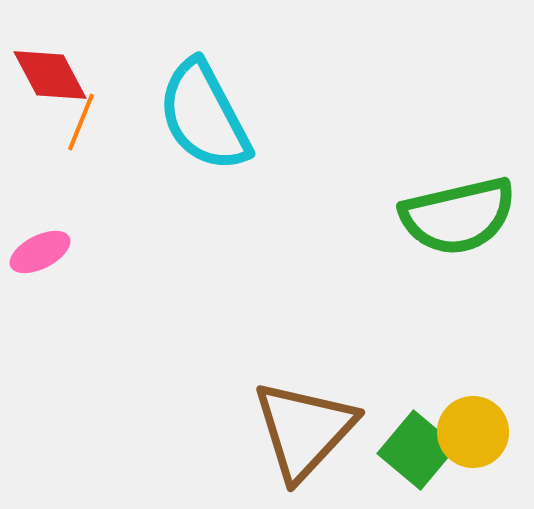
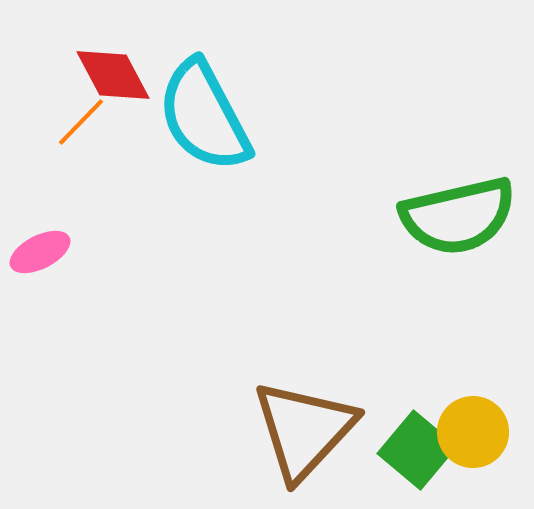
red diamond: moved 63 px right
orange line: rotated 22 degrees clockwise
